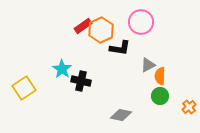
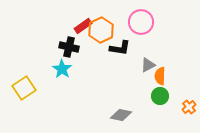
black cross: moved 12 px left, 34 px up
